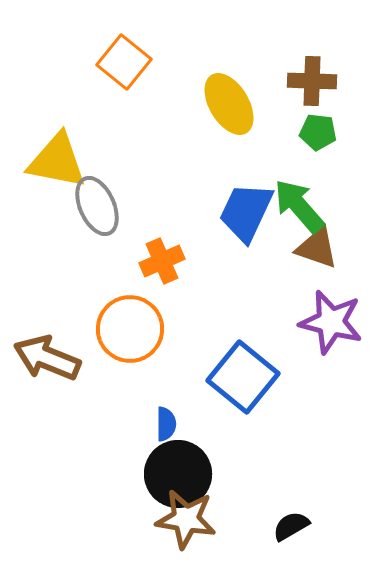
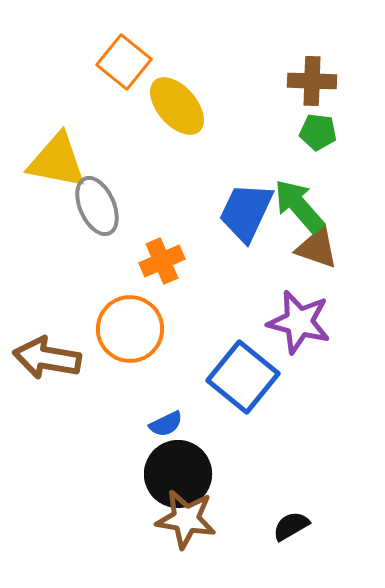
yellow ellipse: moved 52 px left, 2 px down; rotated 10 degrees counterclockwise
purple star: moved 32 px left
brown arrow: rotated 12 degrees counterclockwise
blue semicircle: rotated 64 degrees clockwise
